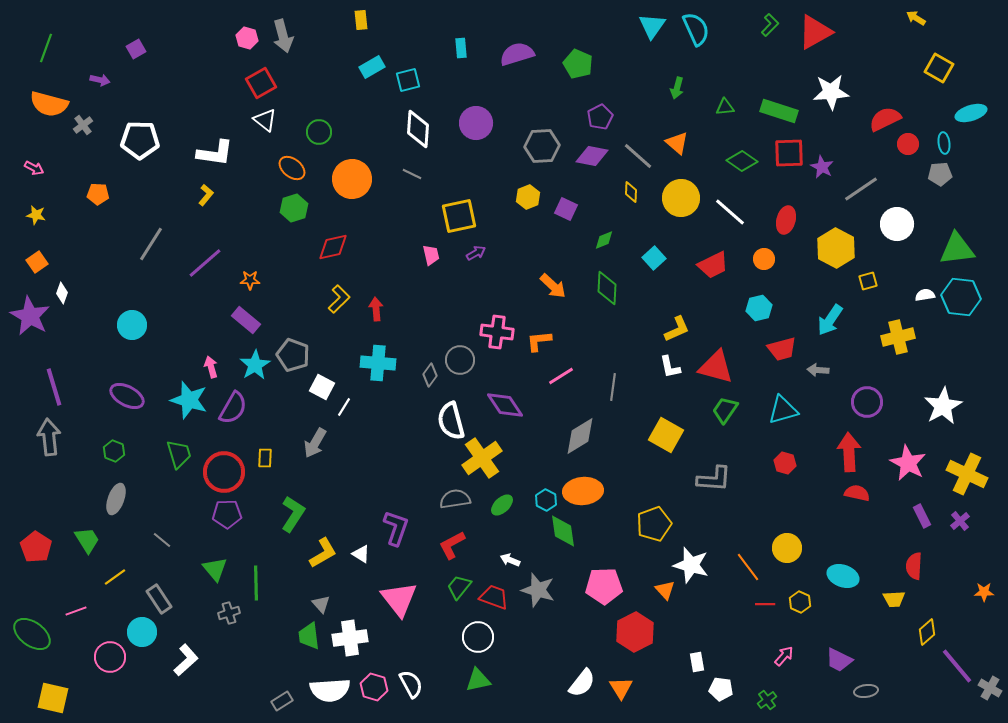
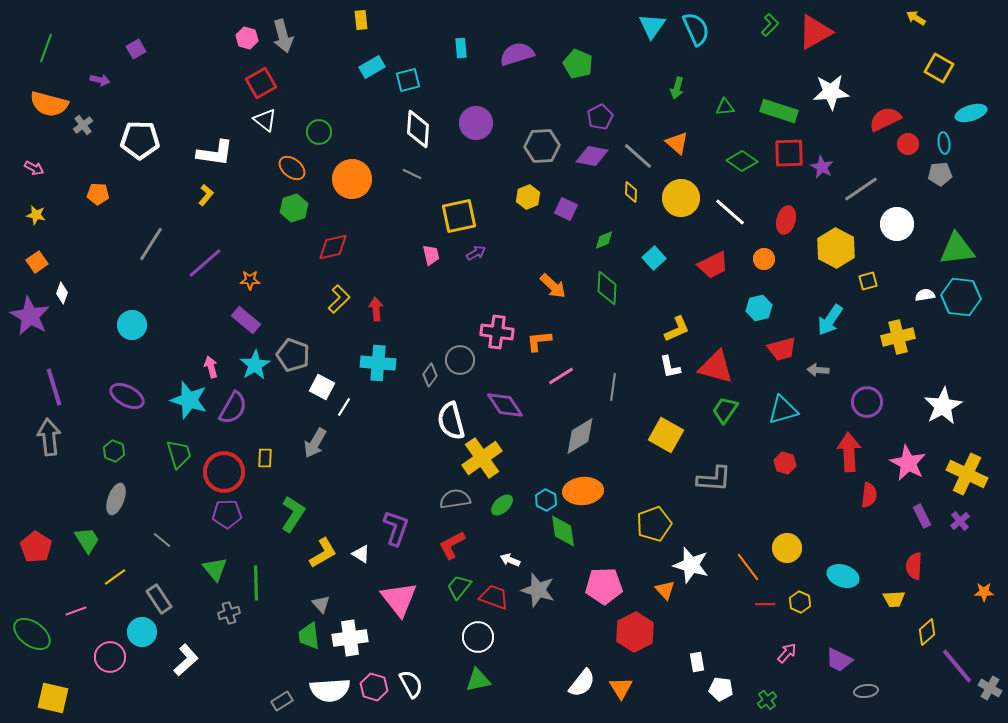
red semicircle at (857, 493): moved 12 px right, 2 px down; rotated 85 degrees clockwise
pink arrow at (784, 656): moved 3 px right, 3 px up
